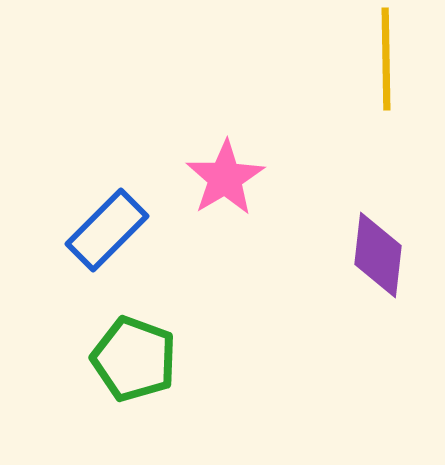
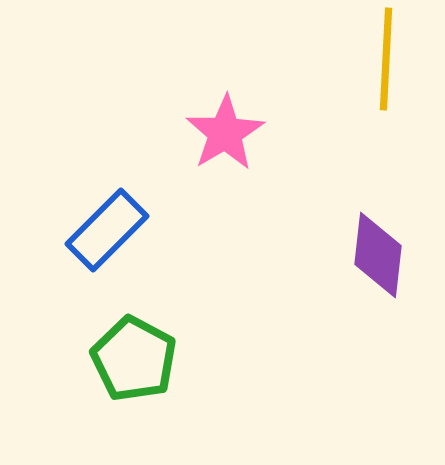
yellow line: rotated 4 degrees clockwise
pink star: moved 45 px up
green pentagon: rotated 8 degrees clockwise
